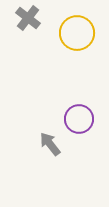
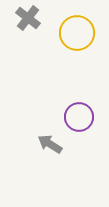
purple circle: moved 2 px up
gray arrow: rotated 20 degrees counterclockwise
